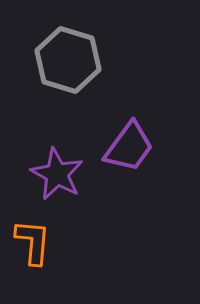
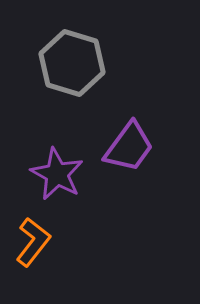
gray hexagon: moved 4 px right, 3 px down
orange L-shape: rotated 33 degrees clockwise
